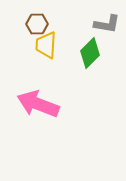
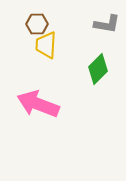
green diamond: moved 8 px right, 16 px down
